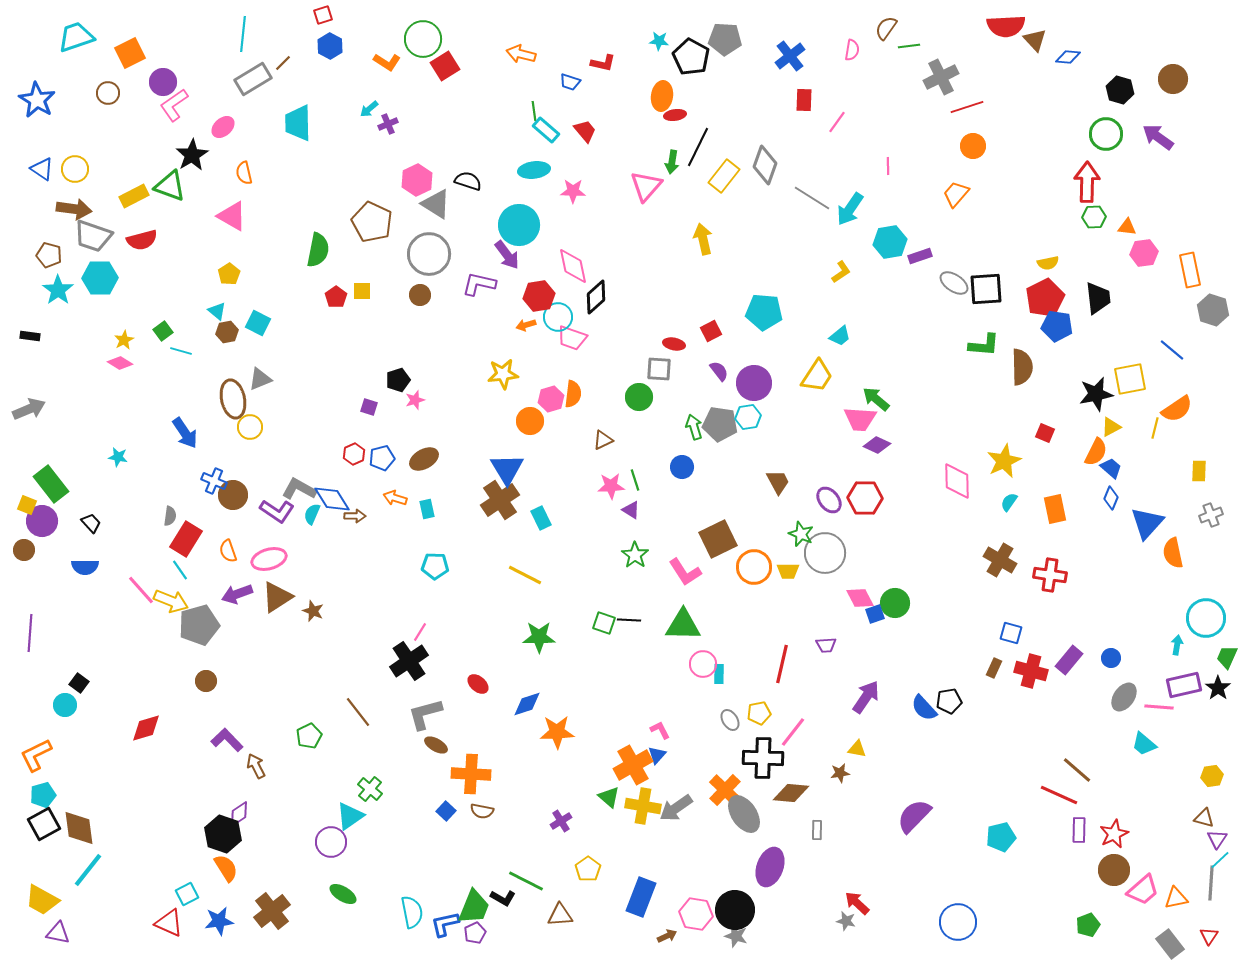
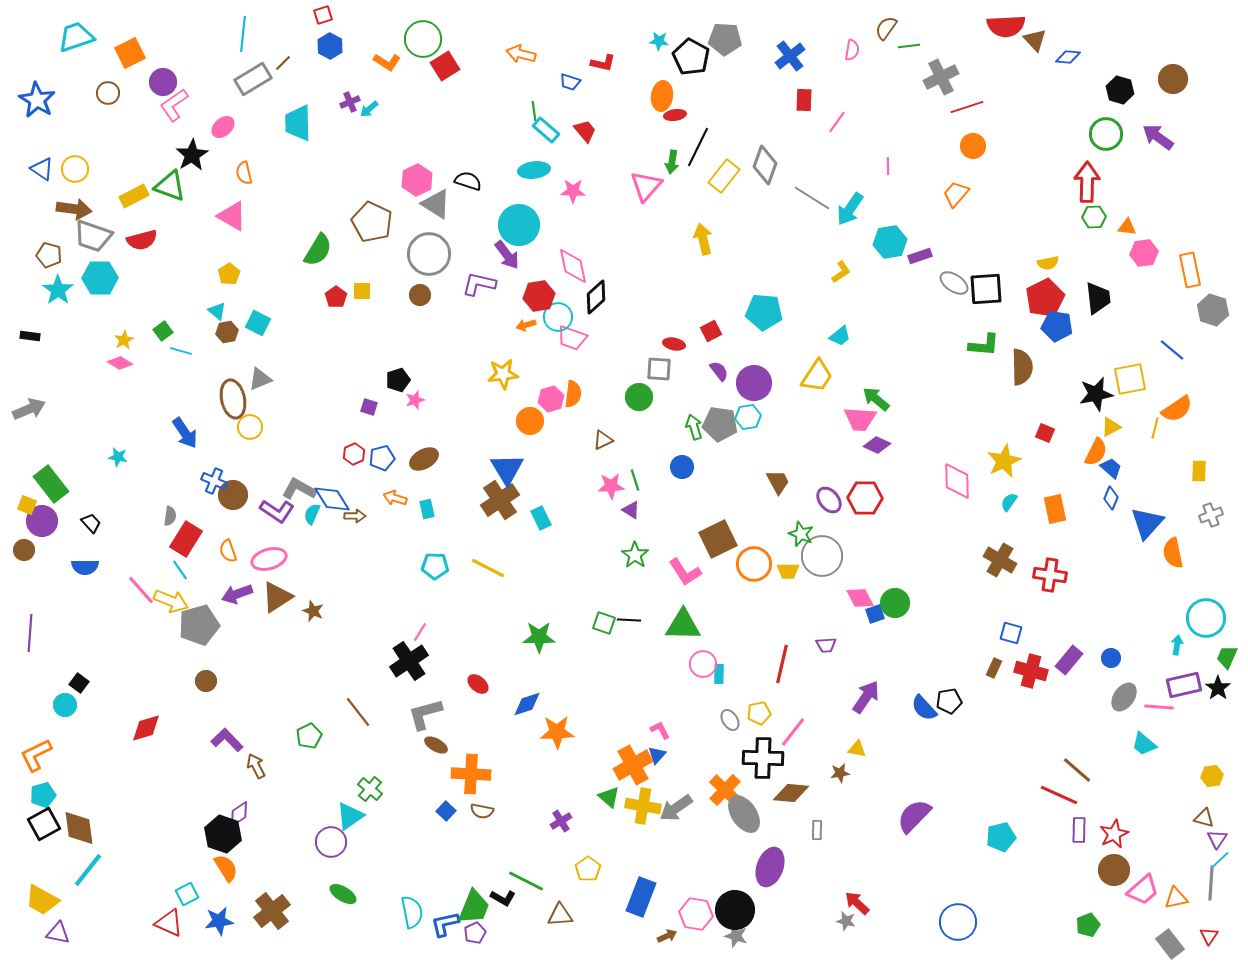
purple cross at (388, 124): moved 38 px left, 22 px up
green semicircle at (318, 250): rotated 20 degrees clockwise
gray circle at (825, 553): moved 3 px left, 3 px down
orange circle at (754, 567): moved 3 px up
yellow line at (525, 575): moved 37 px left, 7 px up
